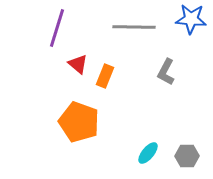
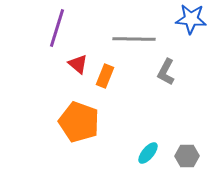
gray line: moved 12 px down
